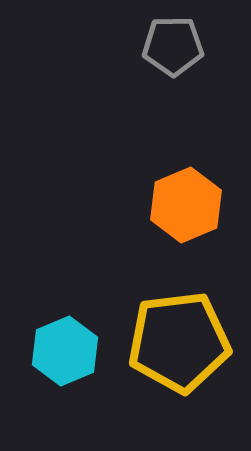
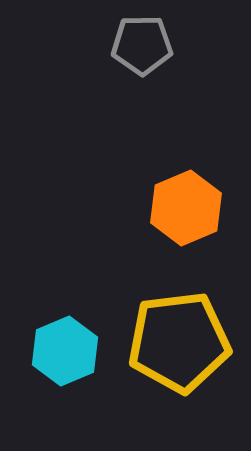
gray pentagon: moved 31 px left, 1 px up
orange hexagon: moved 3 px down
